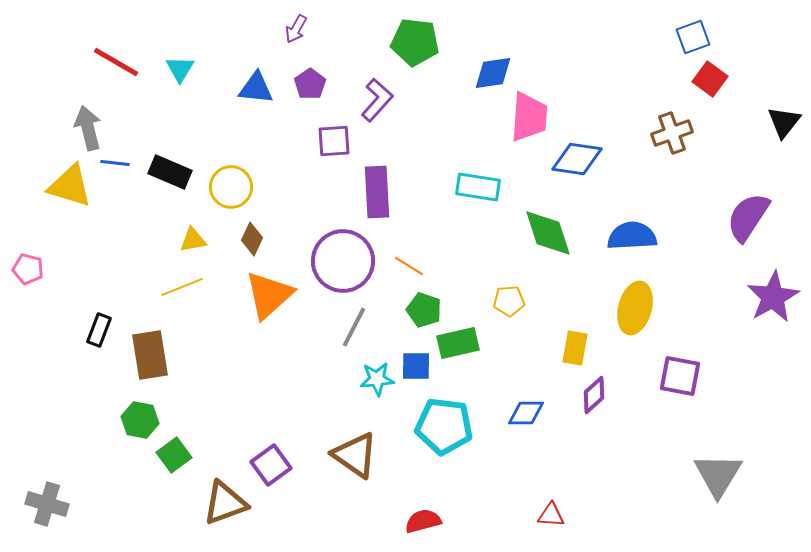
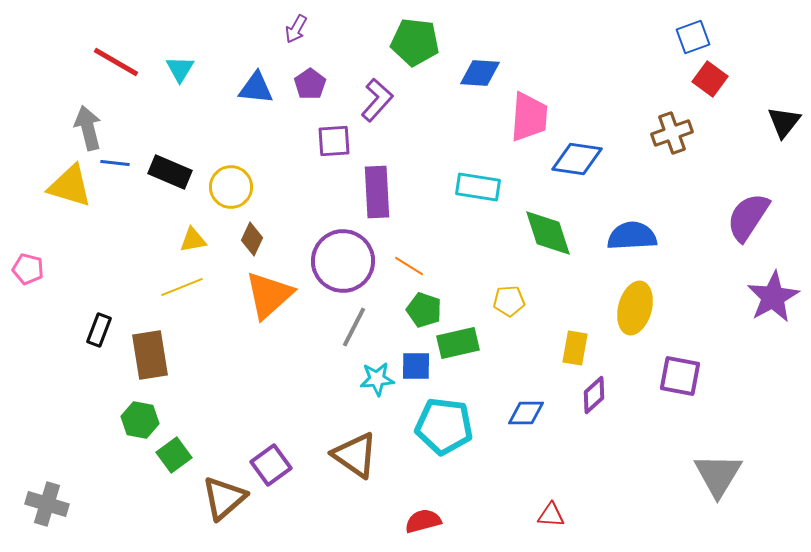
blue diamond at (493, 73): moved 13 px left; rotated 12 degrees clockwise
brown triangle at (225, 503): moved 1 px left, 5 px up; rotated 21 degrees counterclockwise
